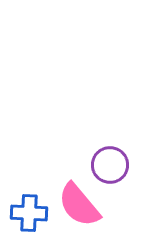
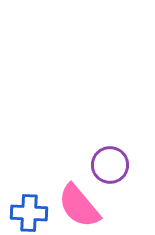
pink semicircle: moved 1 px down
